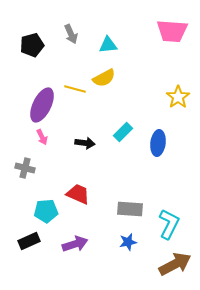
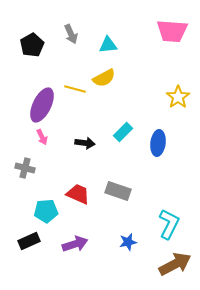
black pentagon: rotated 15 degrees counterclockwise
gray rectangle: moved 12 px left, 18 px up; rotated 15 degrees clockwise
